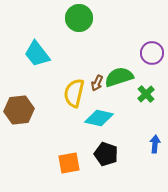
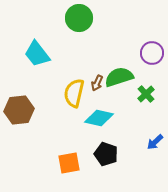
blue arrow: moved 2 px up; rotated 138 degrees counterclockwise
